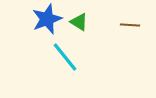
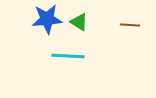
blue star: rotated 16 degrees clockwise
cyan line: moved 3 px right, 1 px up; rotated 48 degrees counterclockwise
